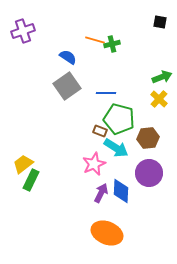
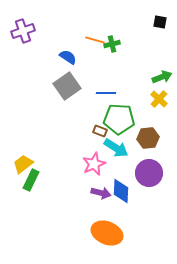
green pentagon: rotated 12 degrees counterclockwise
purple arrow: rotated 78 degrees clockwise
